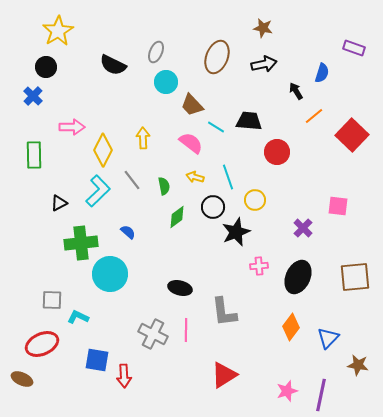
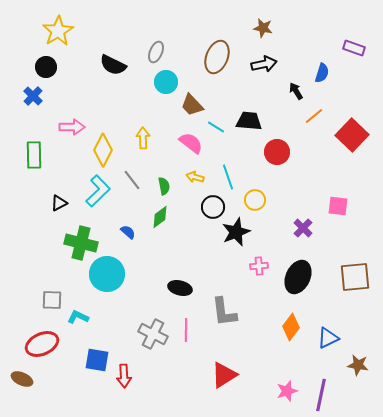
green diamond at (177, 217): moved 17 px left
green cross at (81, 243): rotated 20 degrees clockwise
cyan circle at (110, 274): moved 3 px left
blue triangle at (328, 338): rotated 20 degrees clockwise
